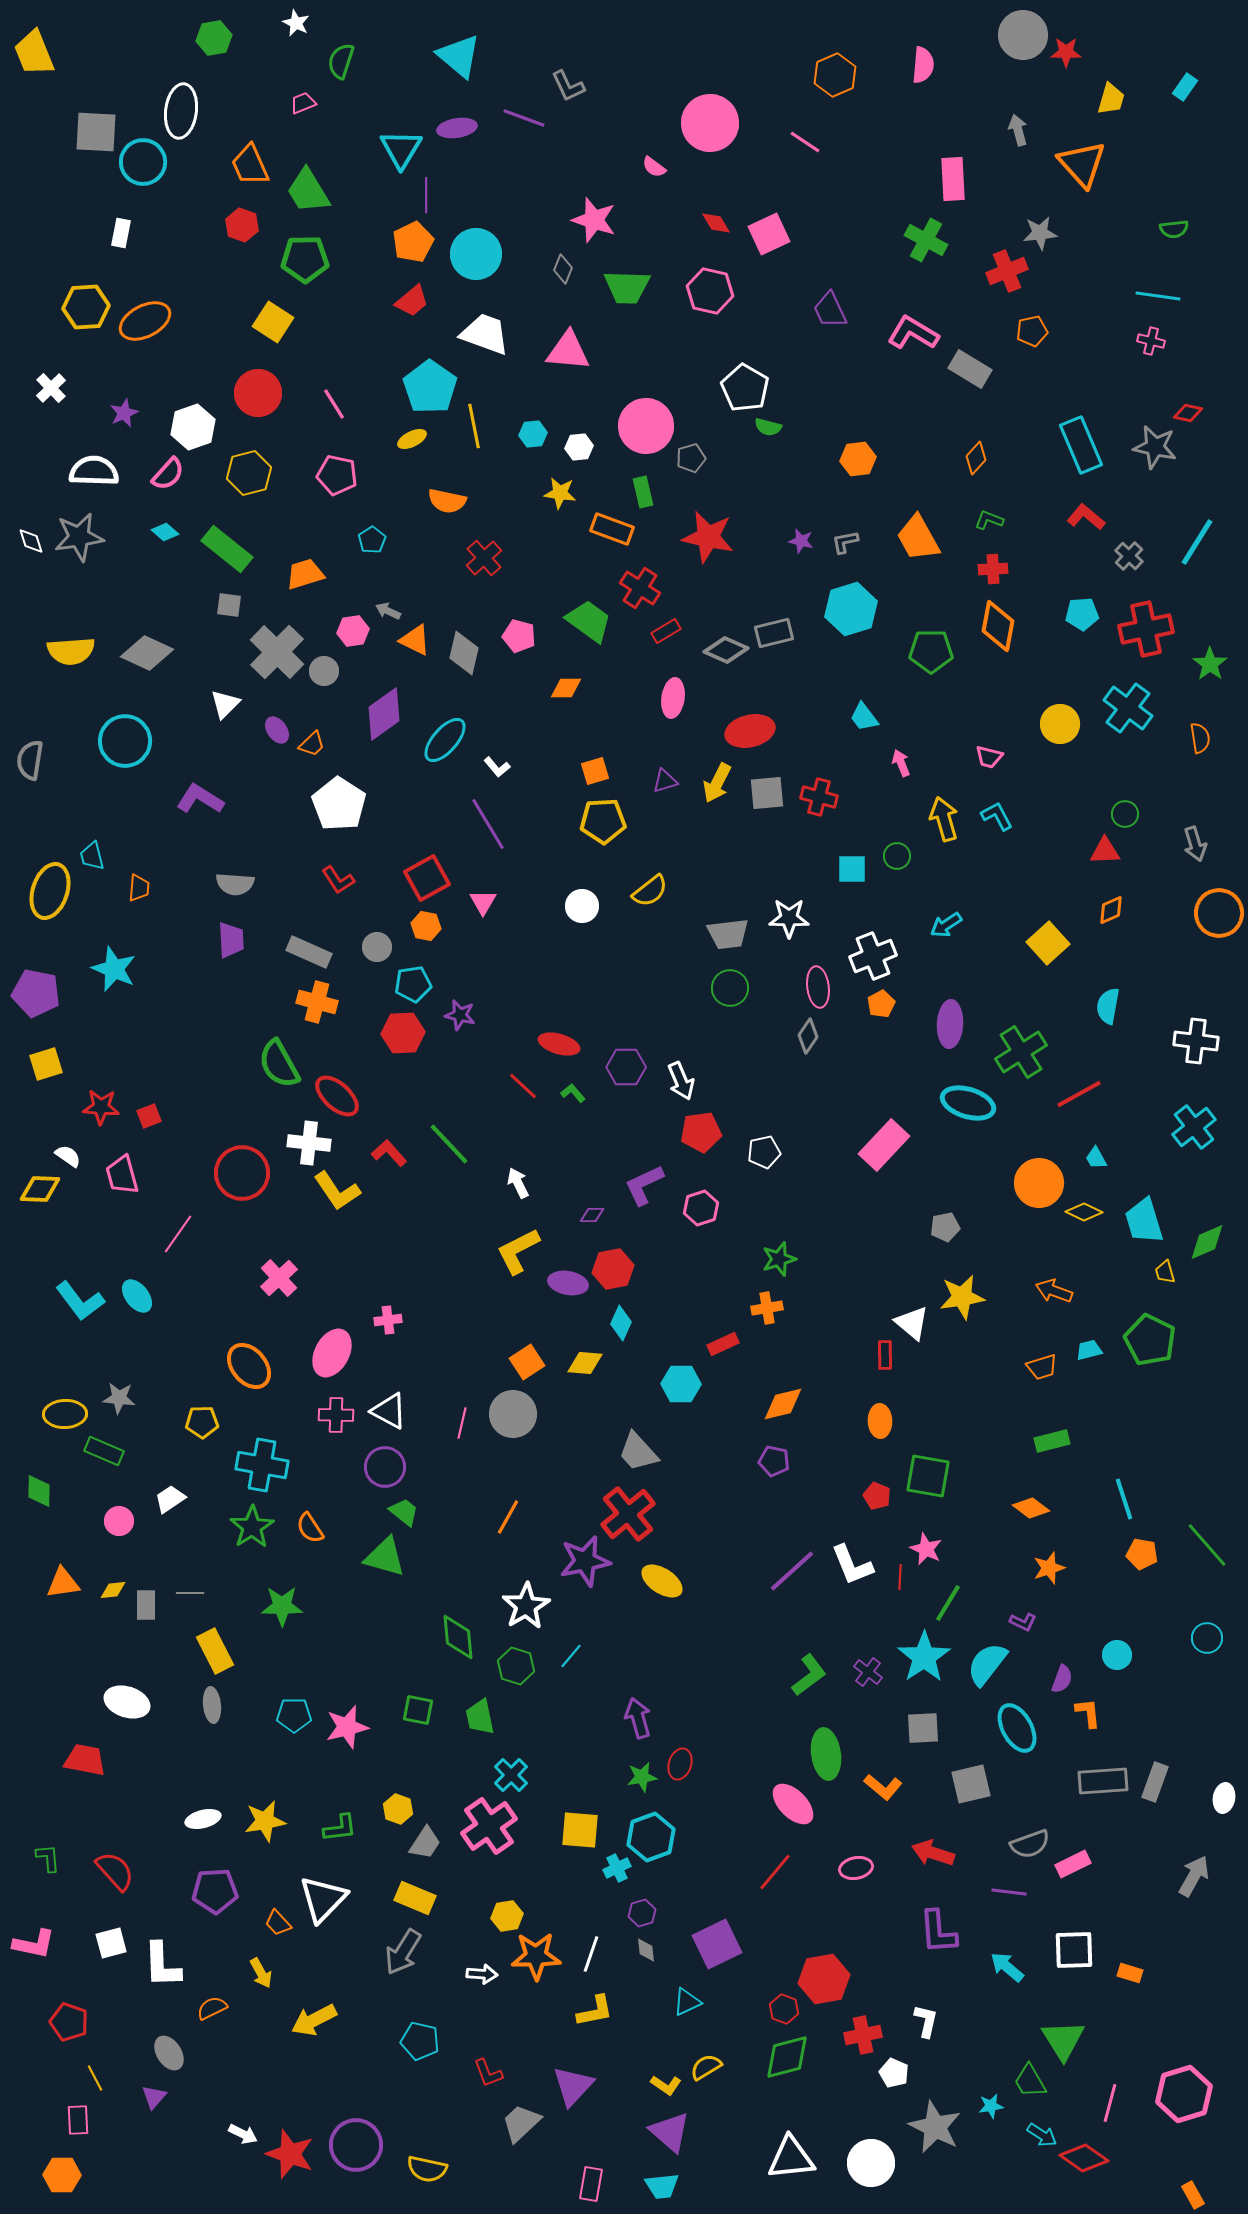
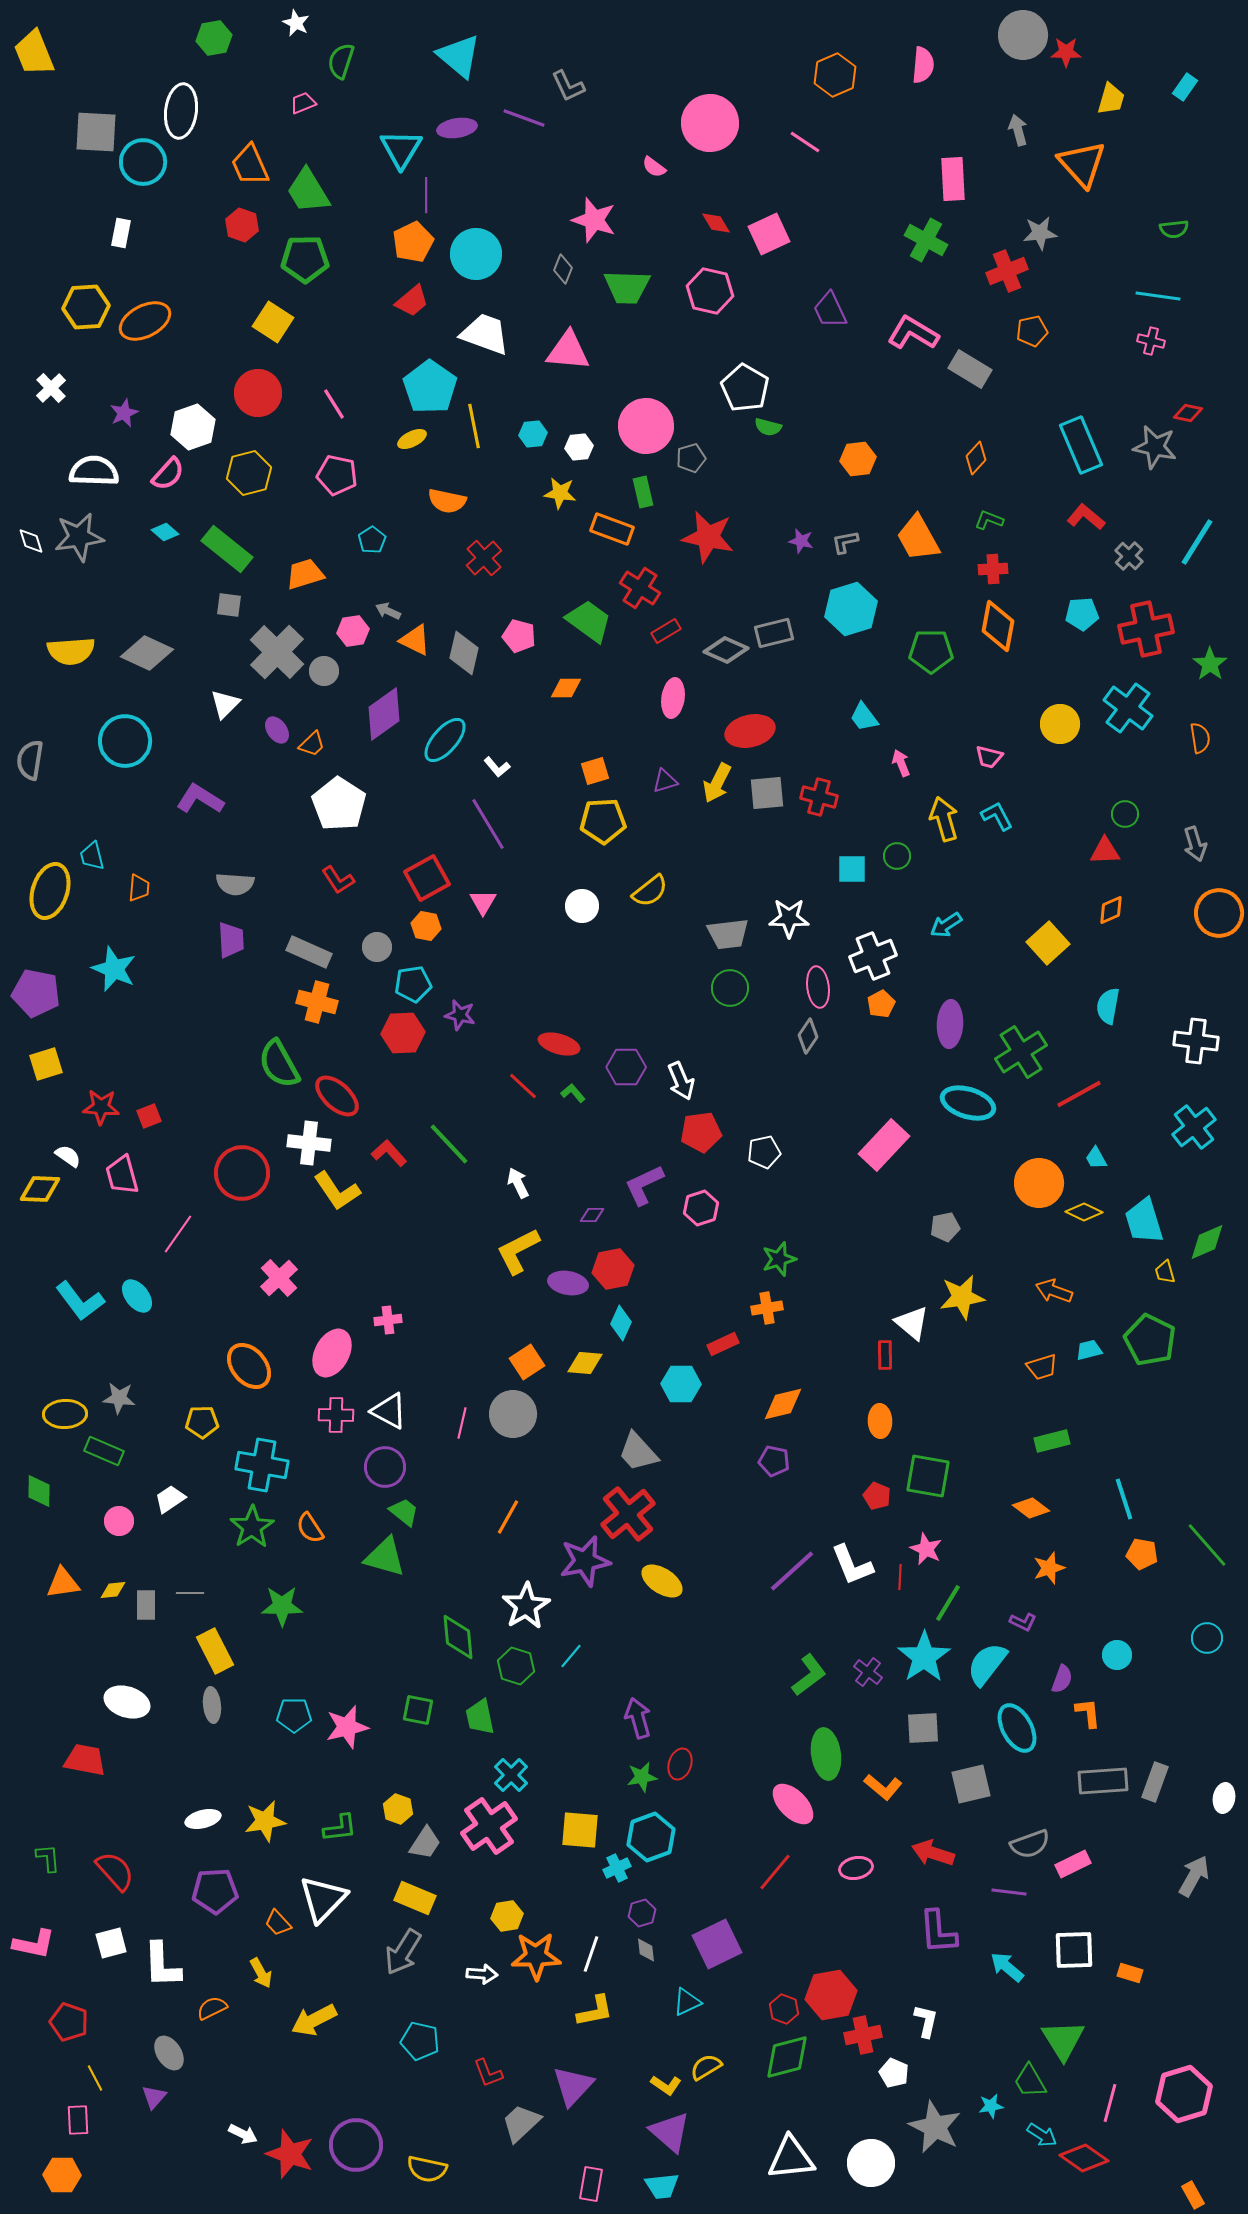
red hexagon at (824, 1979): moved 7 px right, 16 px down
